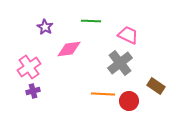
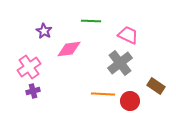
purple star: moved 1 px left, 4 px down
red circle: moved 1 px right
